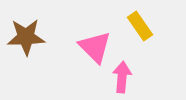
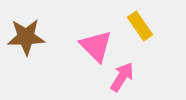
pink triangle: moved 1 px right, 1 px up
pink arrow: rotated 28 degrees clockwise
